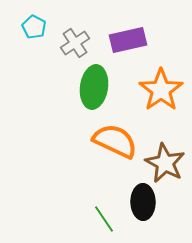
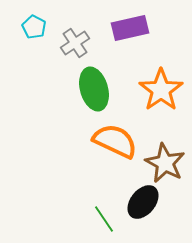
purple rectangle: moved 2 px right, 12 px up
green ellipse: moved 2 px down; rotated 24 degrees counterclockwise
black ellipse: rotated 40 degrees clockwise
